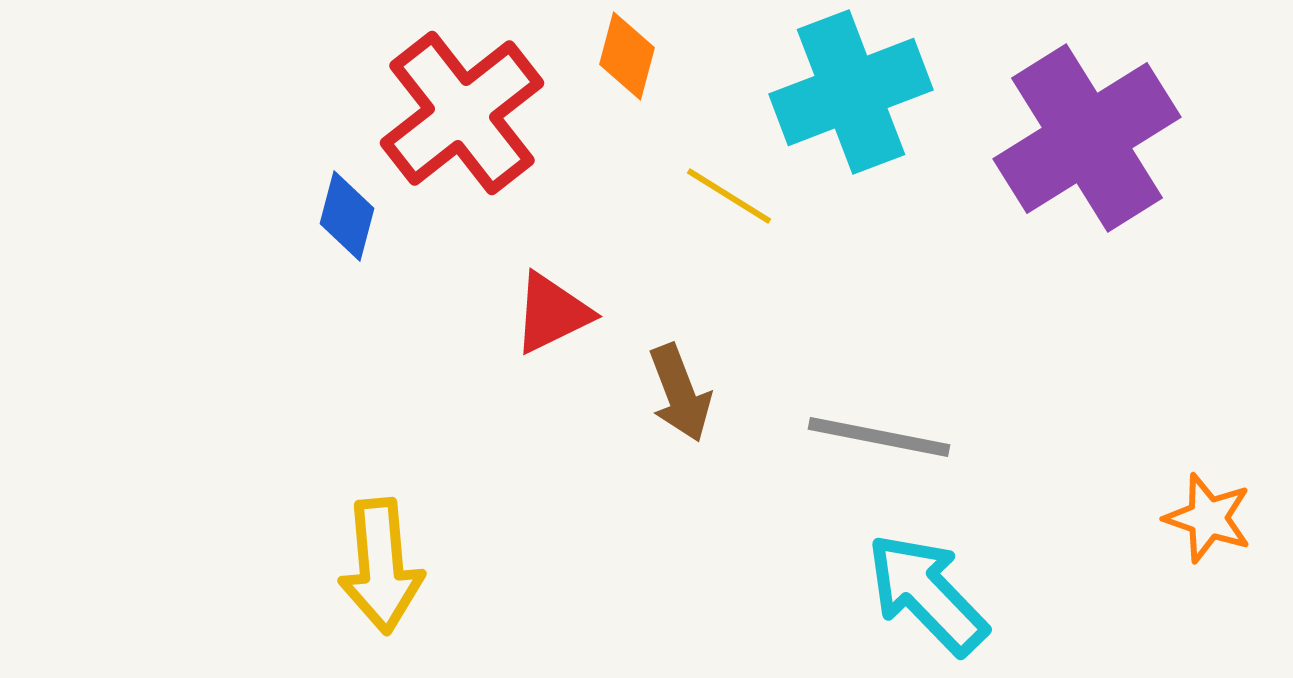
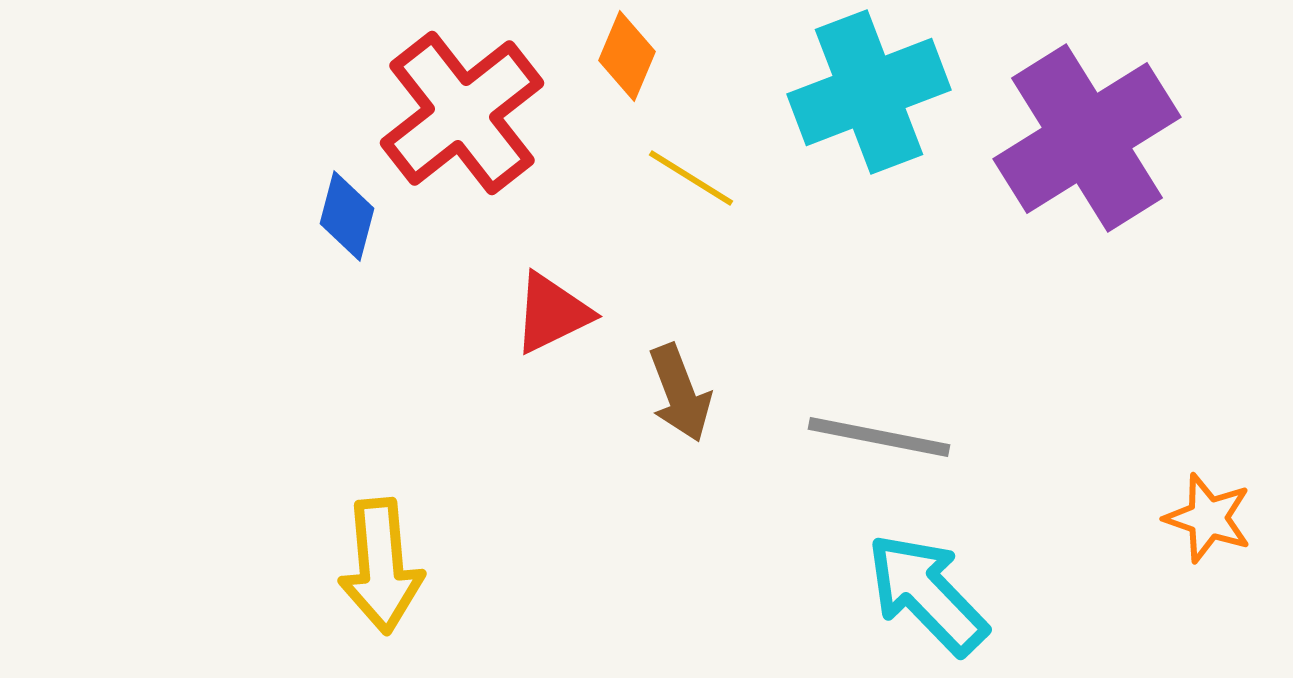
orange diamond: rotated 8 degrees clockwise
cyan cross: moved 18 px right
yellow line: moved 38 px left, 18 px up
